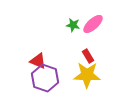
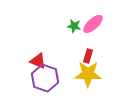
green star: moved 1 px right, 1 px down
red rectangle: rotated 48 degrees clockwise
yellow star: moved 1 px right, 1 px up
